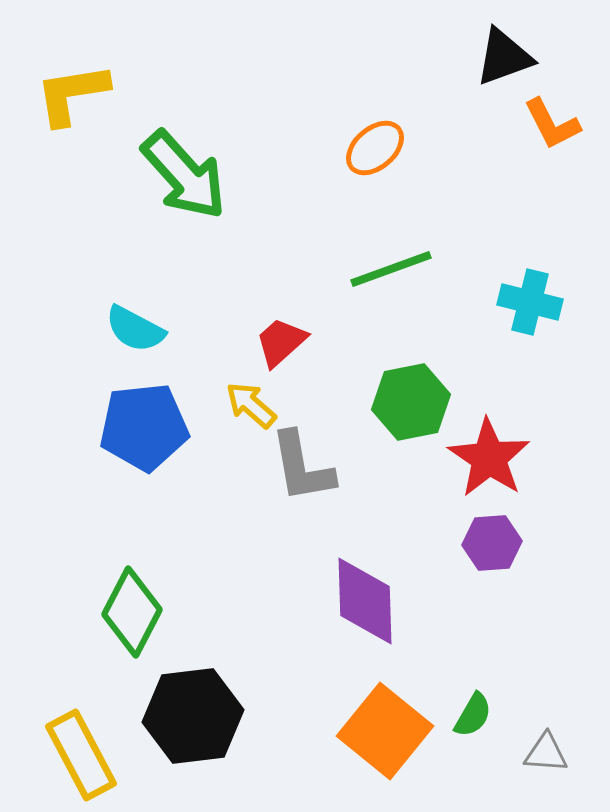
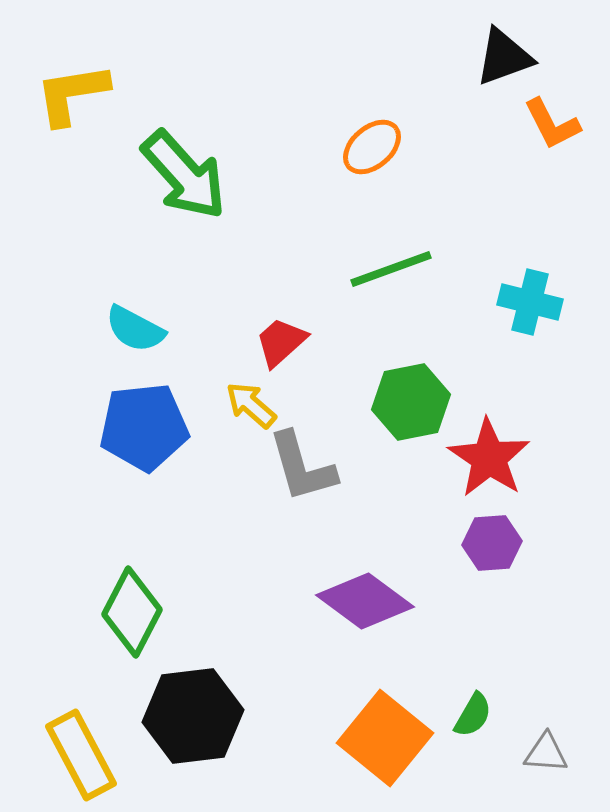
orange ellipse: moved 3 px left, 1 px up
gray L-shape: rotated 6 degrees counterclockwise
purple diamond: rotated 52 degrees counterclockwise
orange square: moved 7 px down
